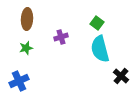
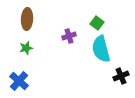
purple cross: moved 8 px right, 1 px up
cyan semicircle: moved 1 px right
black cross: rotated 28 degrees clockwise
blue cross: rotated 24 degrees counterclockwise
